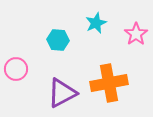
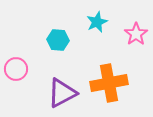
cyan star: moved 1 px right, 1 px up
